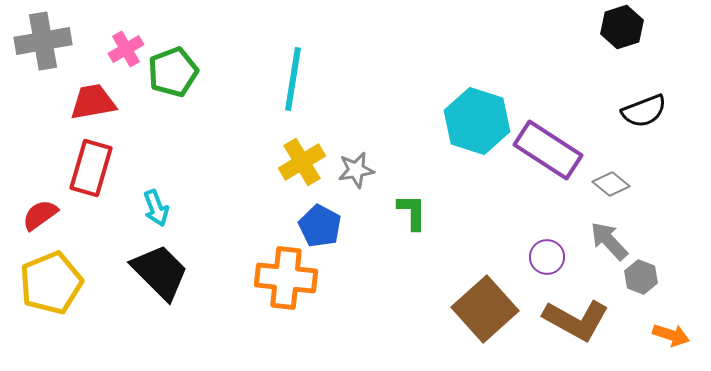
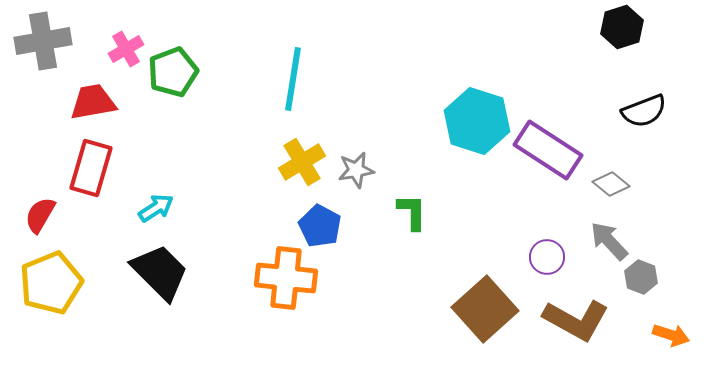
cyan arrow: rotated 102 degrees counterclockwise
red semicircle: rotated 24 degrees counterclockwise
